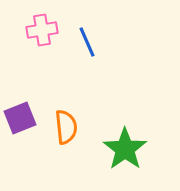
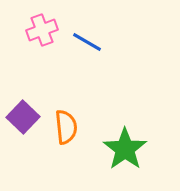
pink cross: rotated 12 degrees counterclockwise
blue line: rotated 36 degrees counterclockwise
purple square: moved 3 px right, 1 px up; rotated 24 degrees counterclockwise
